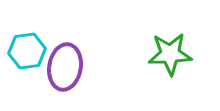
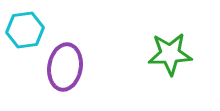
cyan hexagon: moved 2 px left, 21 px up
